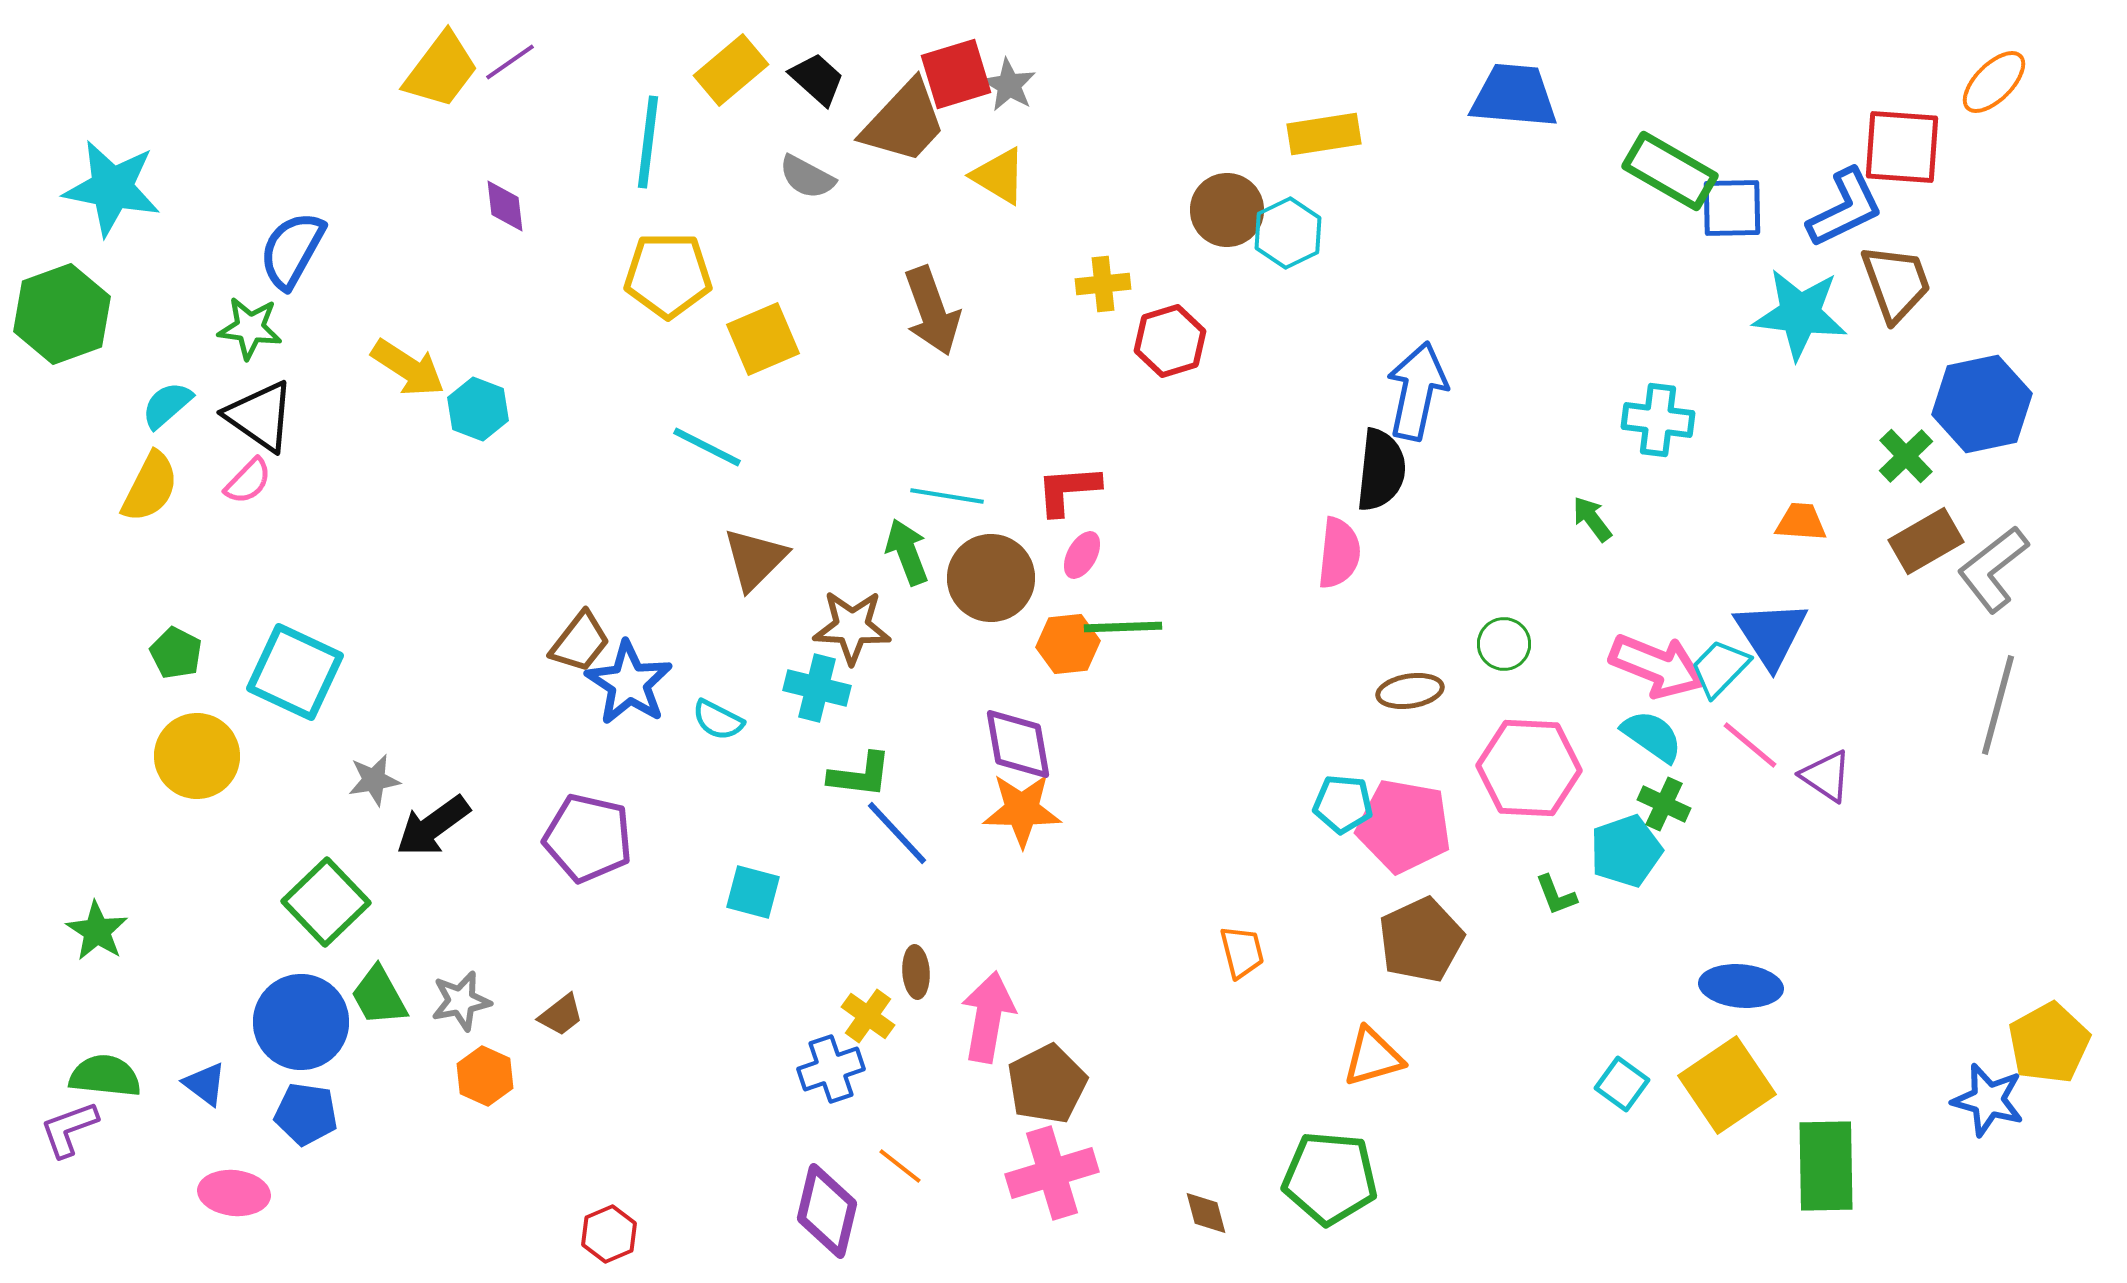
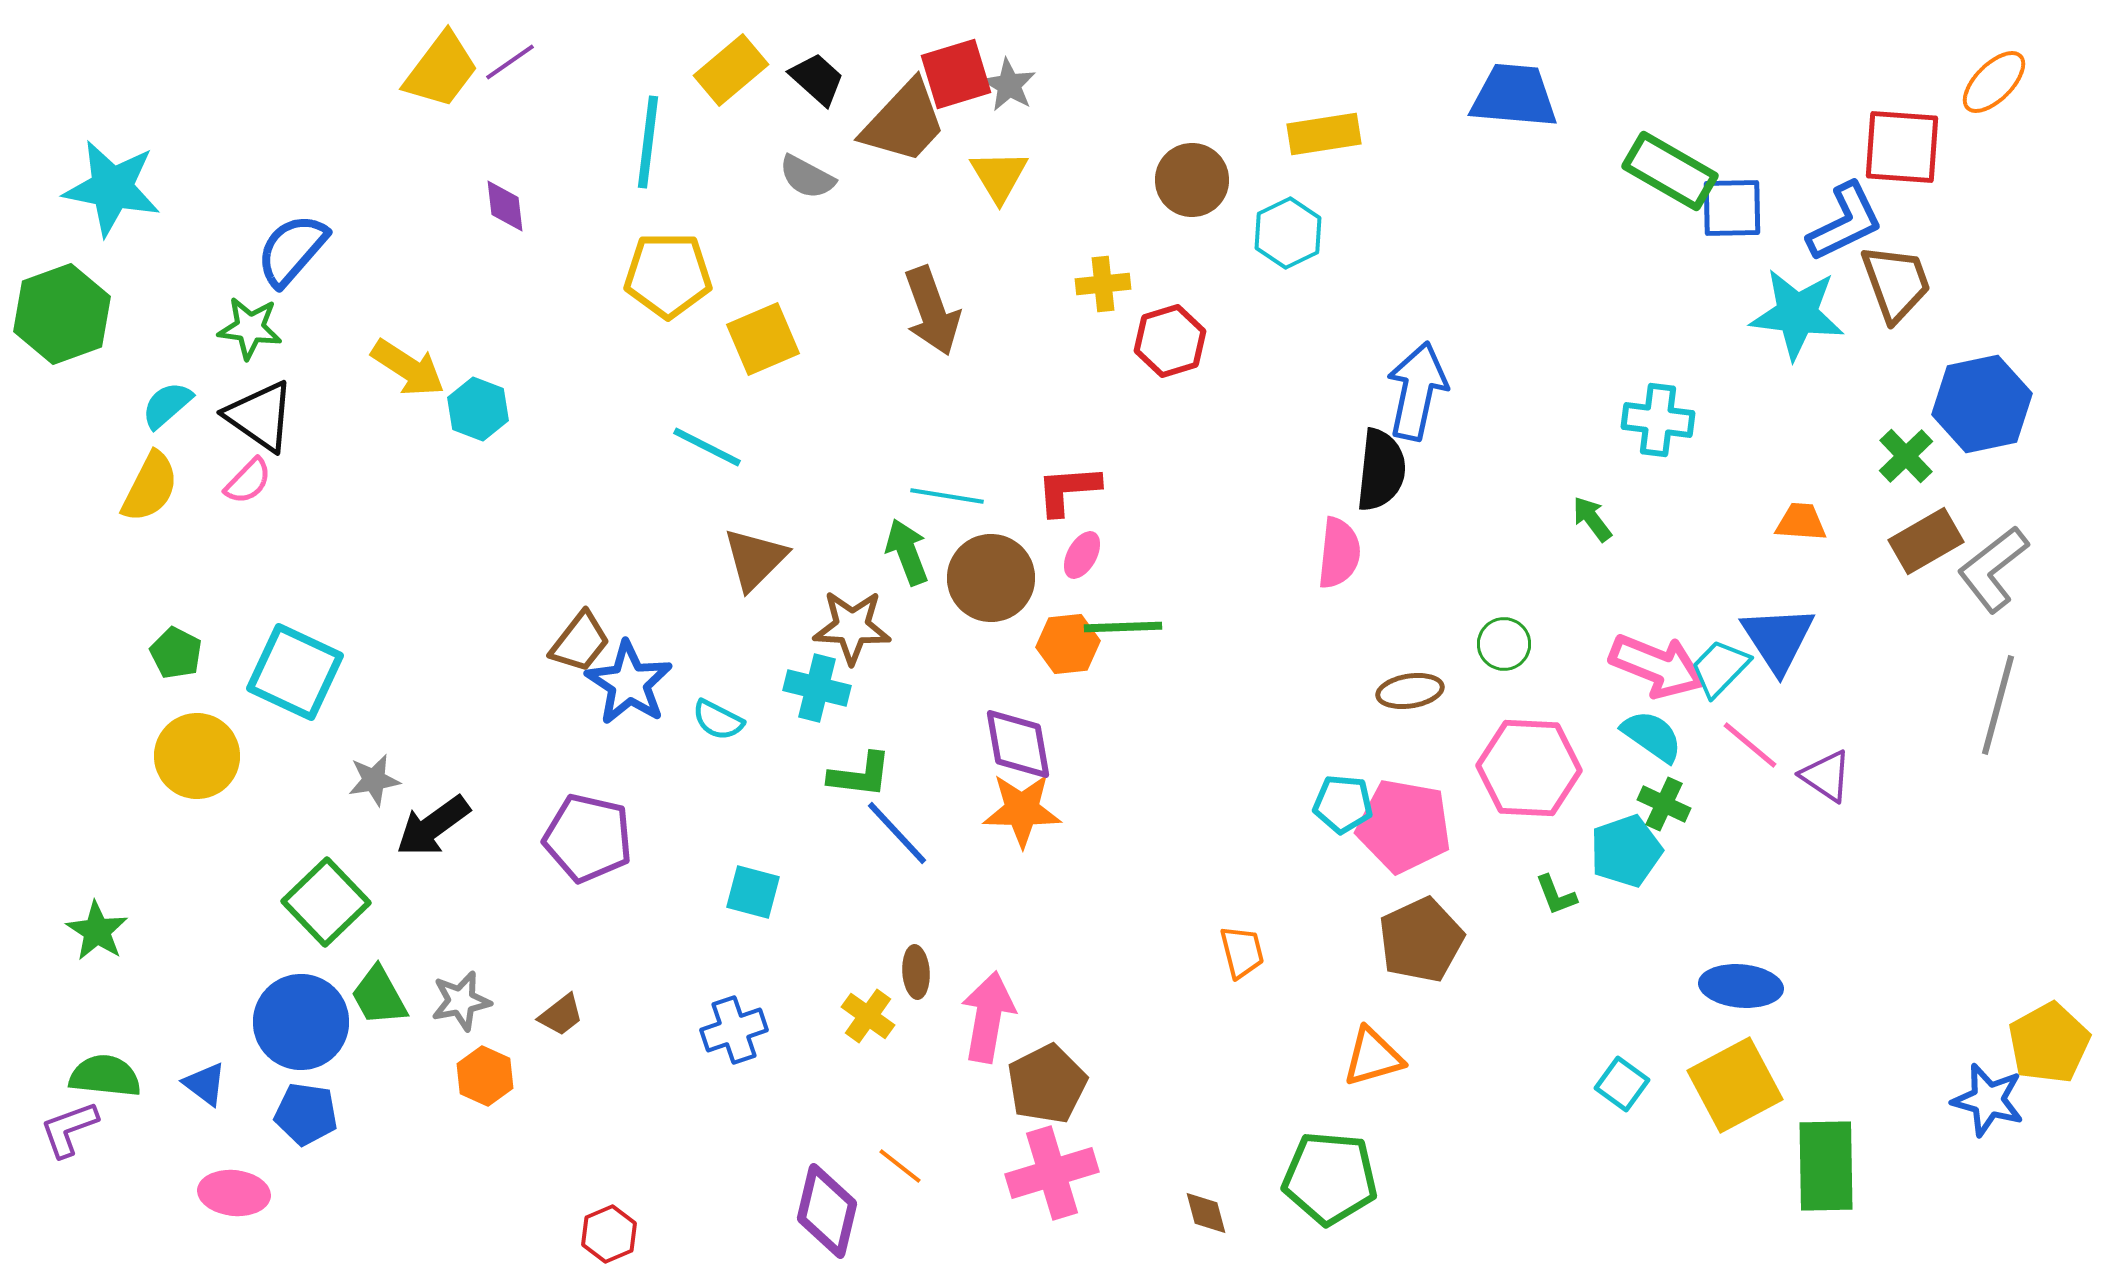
yellow triangle at (999, 176): rotated 28 degrees clockwise
blue L-shape at (1845, 208): moved 14 px down
brown circle at (1227, 210): moved 35 px left, 30 px up
blue semicircle at (292, 250): rotated 12 degrees clockwise
cyan star at (1800, 314): moved 3 px left
blue triangle at (1771, 634): moved 7 px right, 5 px down
blue cross at (831, 1069): moved 97 px left, 39 px up
yellow square at (1727, 1085): moved 8 px right; rotated 6 degrees clockwise
